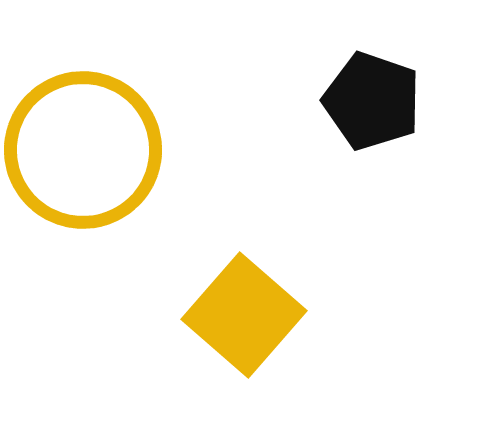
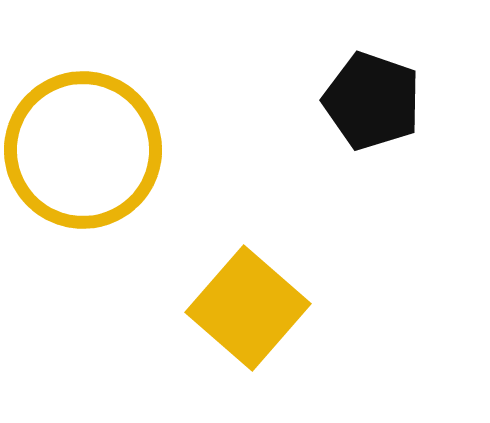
yellow square: moved 4 px right, 7 px up
